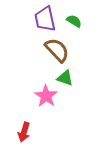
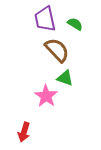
green semicircle: moved 1 px right, 3 px down
